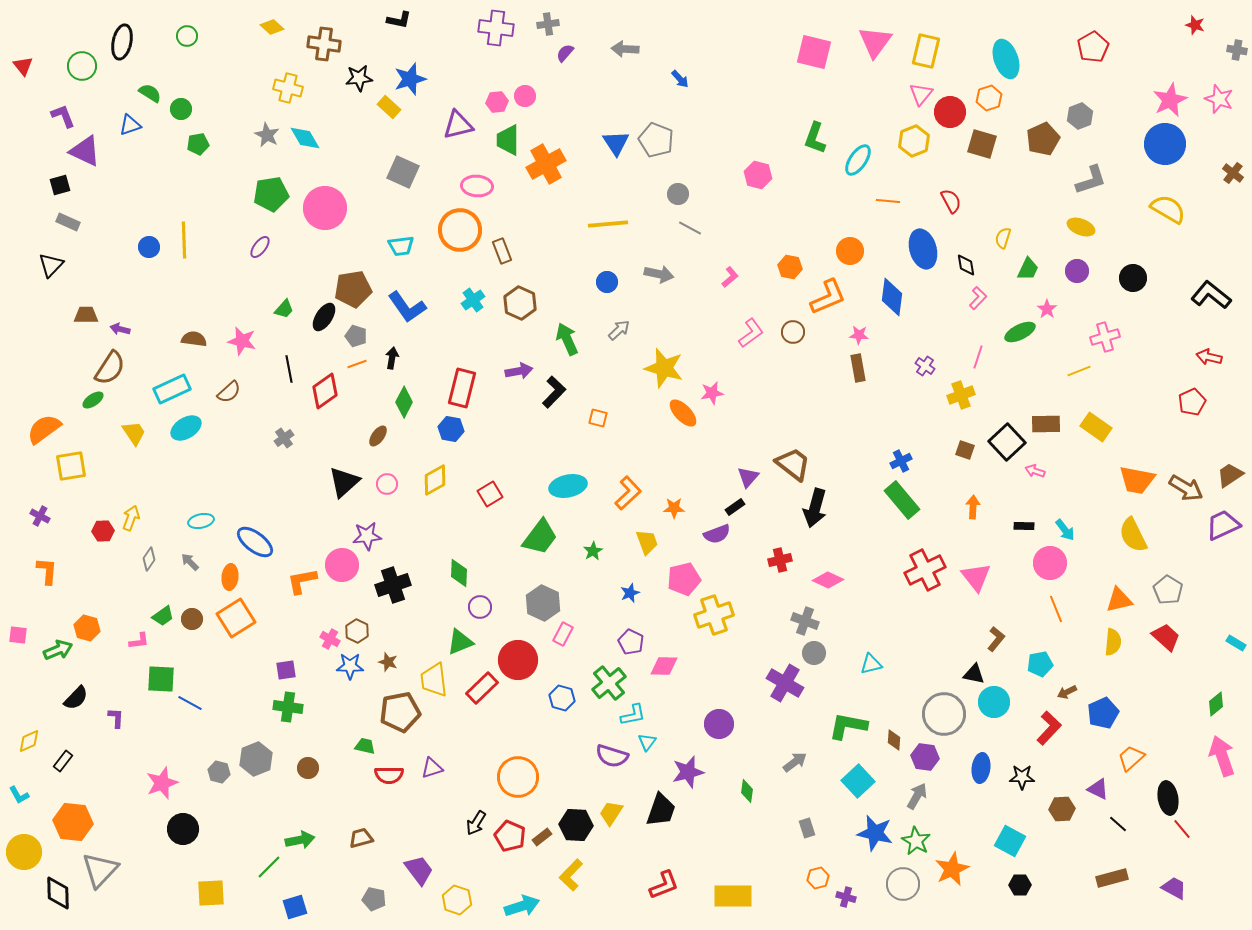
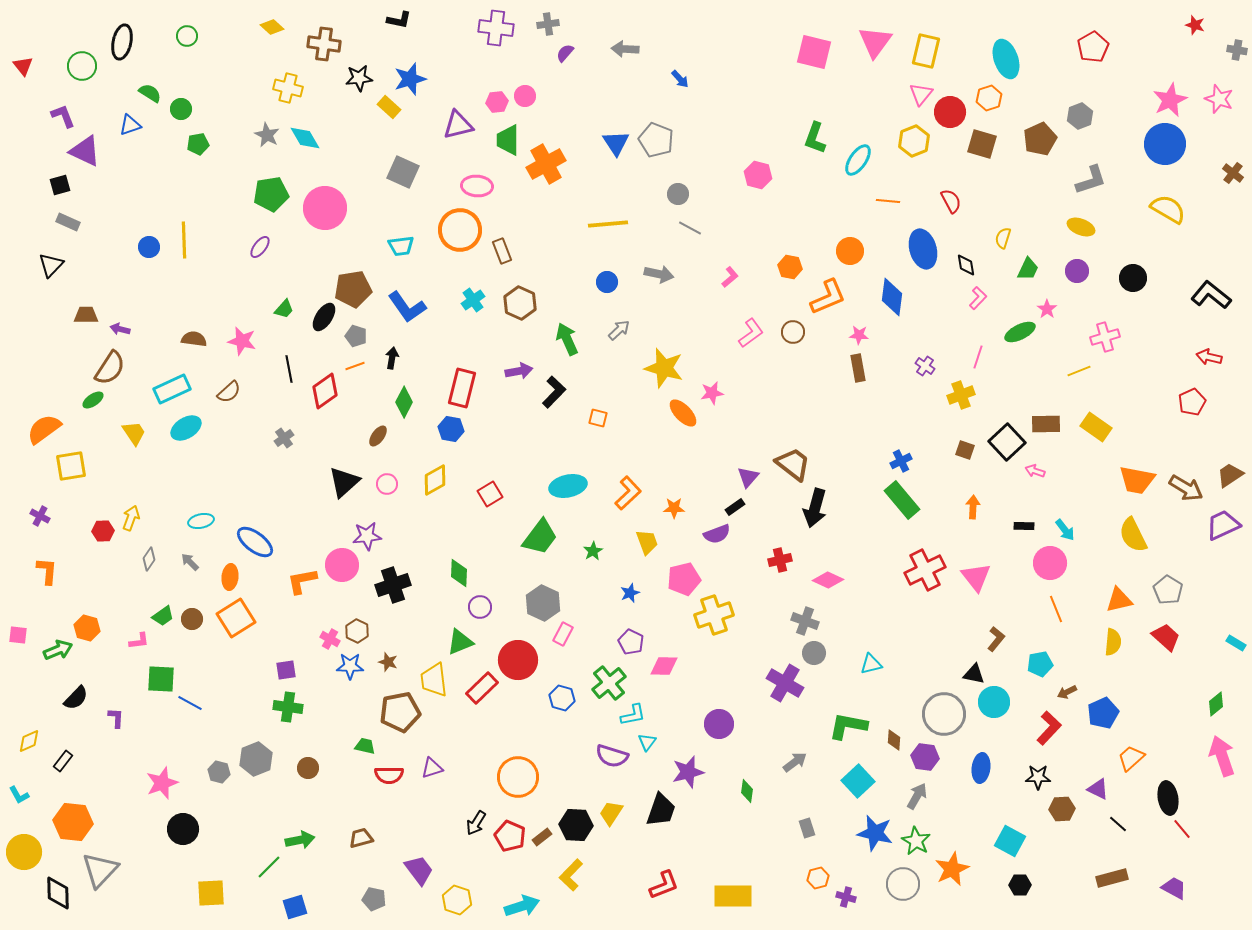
brown pentagon at (1043, 139): moved 3 px left
orange line at (357, 364): moved 2 px left, 2 px down
black star at (1022, 777): moved 16 px right
